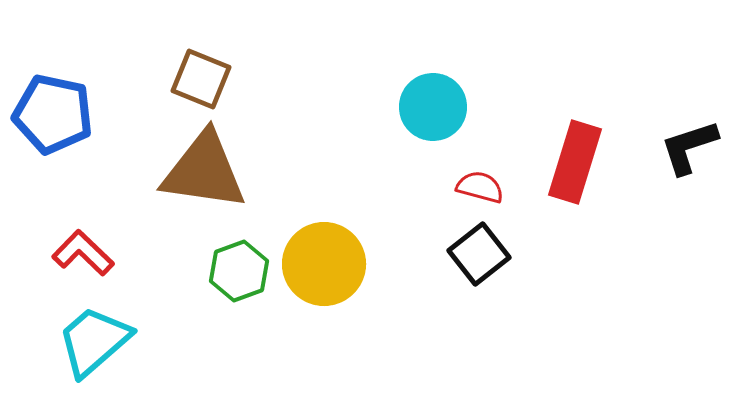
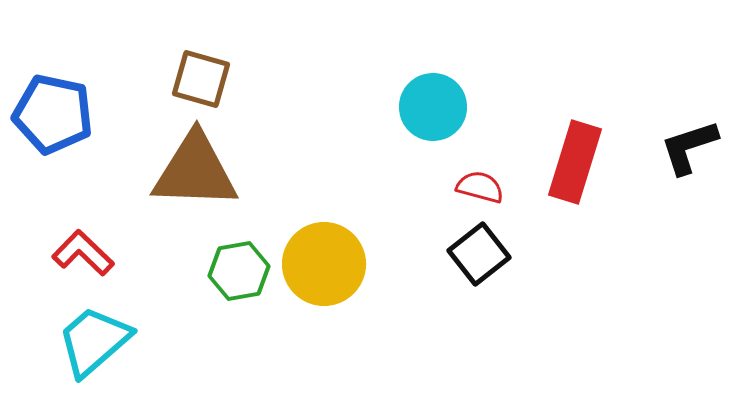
brown square: rotated 6 degrees counterclockwise
brown triangle: moved 9 px left; rotated 6 degrees counterclockwise
green hexagon: rotated 10 degrees clockwise
